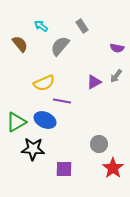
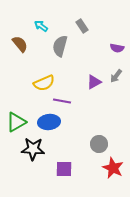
gray semicircle: rotated 25 degrees counterclockwise
blue ellipse: moved 4 px right, 2 px down; rotated 30 degrees counterclockwise
red star: rotated 10 degrees counterclockwise
